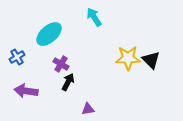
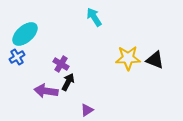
cyan ellipse: moved 24 px left
black triangle: moved 4 px right; rotated 24 degrees counterclockwise
purple arrow: moved 20 px right
purple triangle: moved 1 px left, 1 px down; rotated 24 degrees counterclockwise
